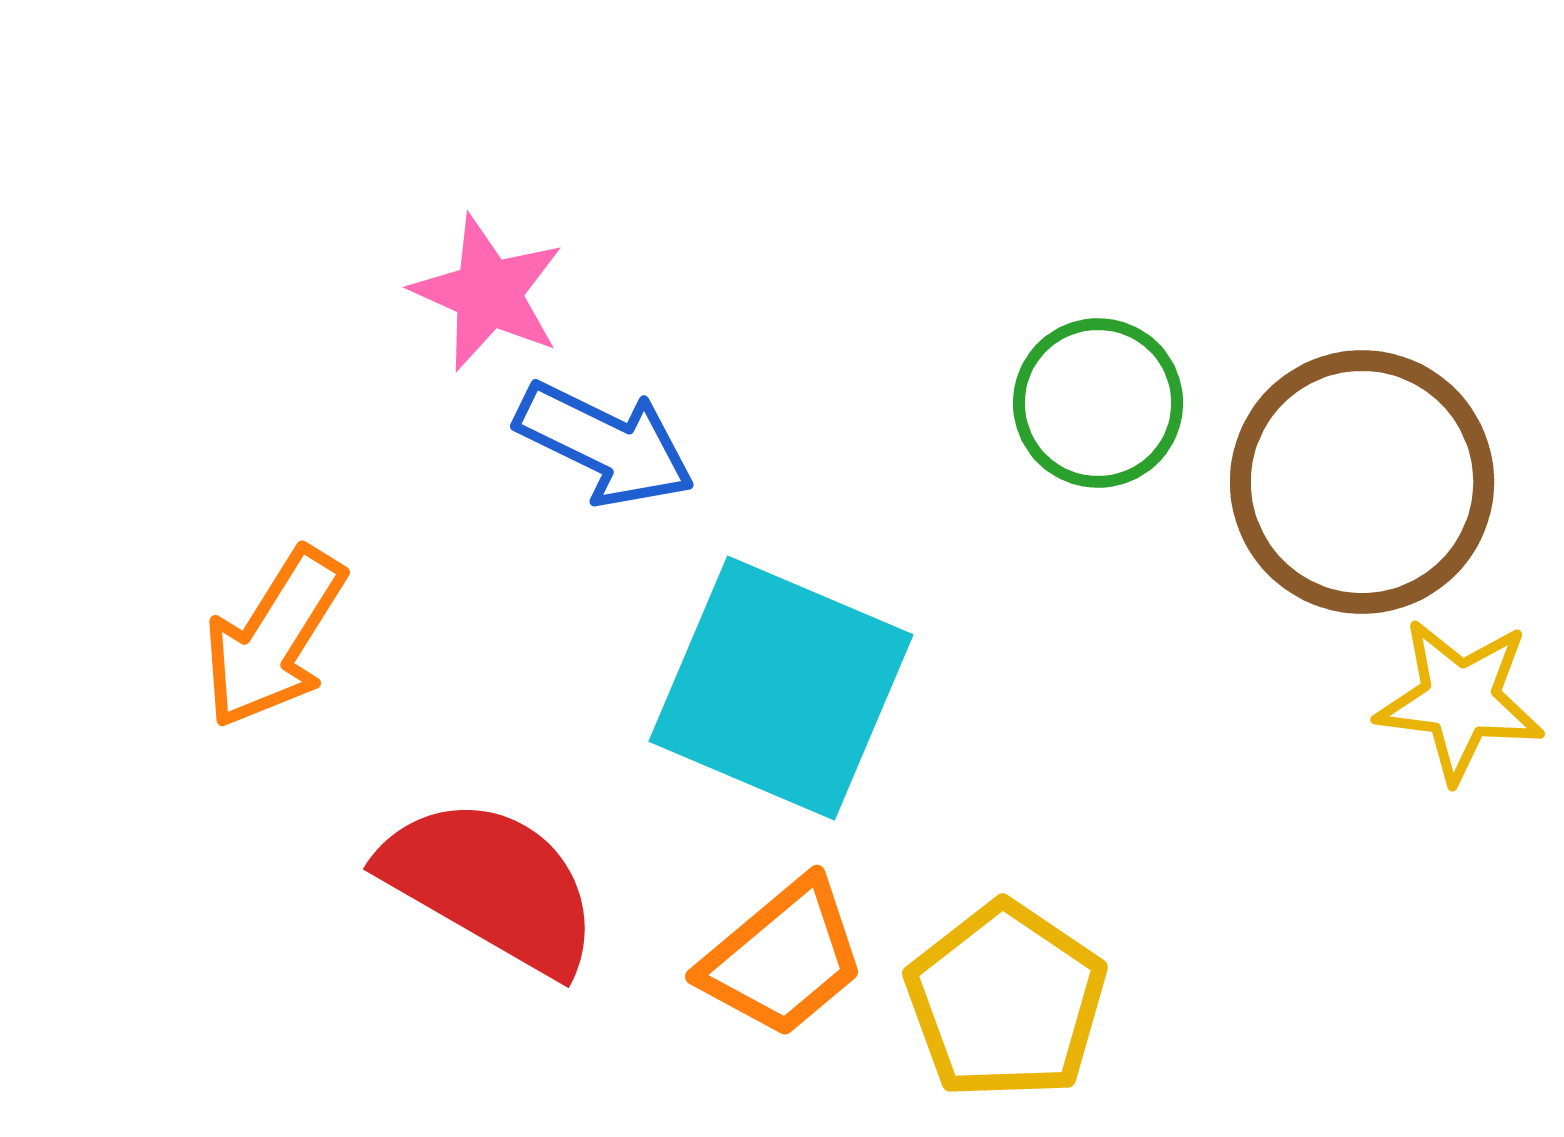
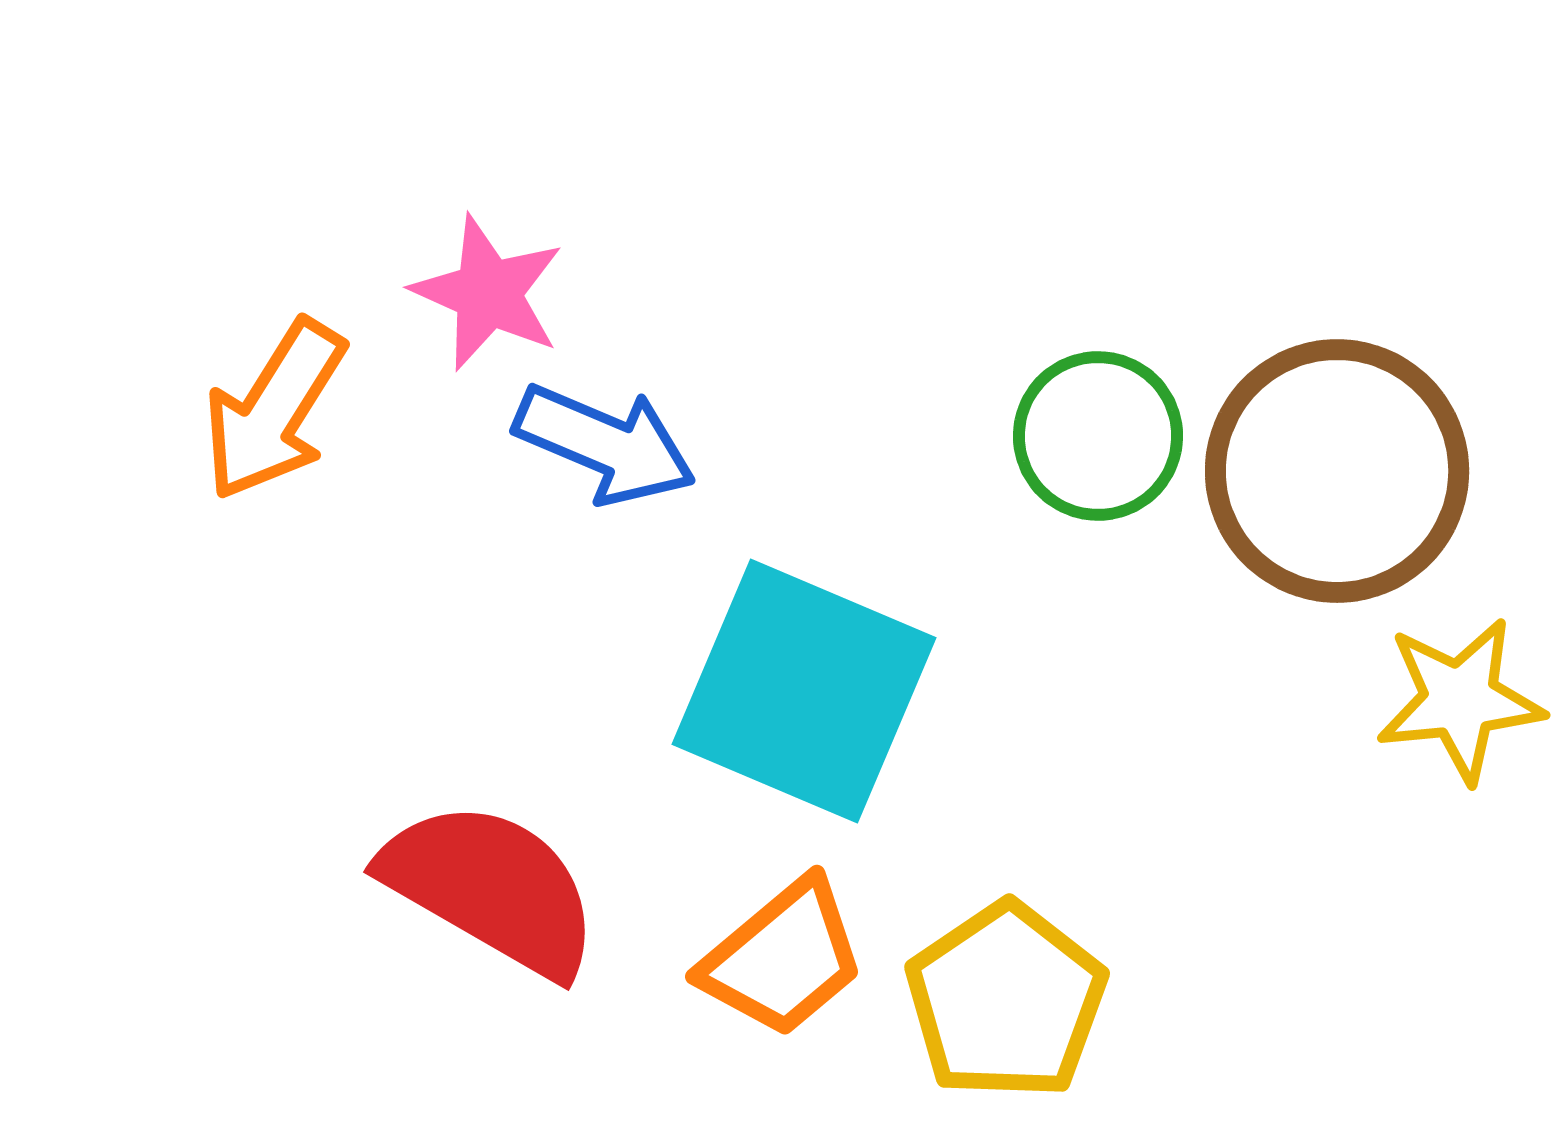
green circle: moved 33 px down
blue arrow: rotated 3 degrees counterclockwise
brown circle: moved 25 px left, 11 px up
orange arrow: moved 228 px up
cyan square: moved 23 px right, 3 px down
yellow star: rotated 13 degrees counterclockwise
red semicircle: moved 3 px down
yellow pentagon: rotated 4 degrees clockwise
